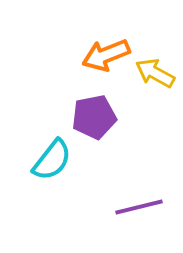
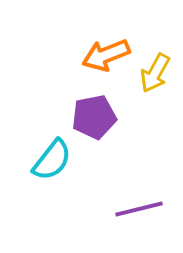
yellow arrow: rotated 90 degrees counterclockwise
purple line: moved 2 px down
